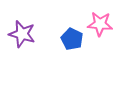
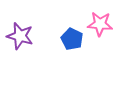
purple star: moved 2 px left, 2 px down
